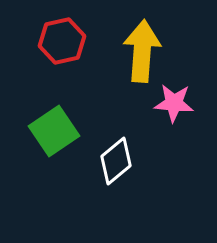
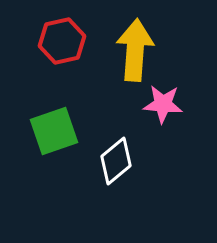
yellow arrow: moved 7 px left, 1 px up
pink star: moved 11 px left, 1 px down
green square: rotated 15 degrees clockwise
